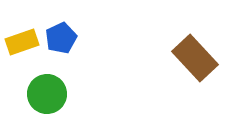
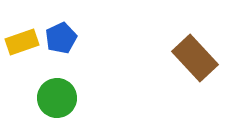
green circle: moved 10 px right, 4 px down
